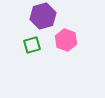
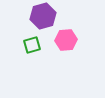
pink hexagon: rotated 25 degrees counterclockwise
